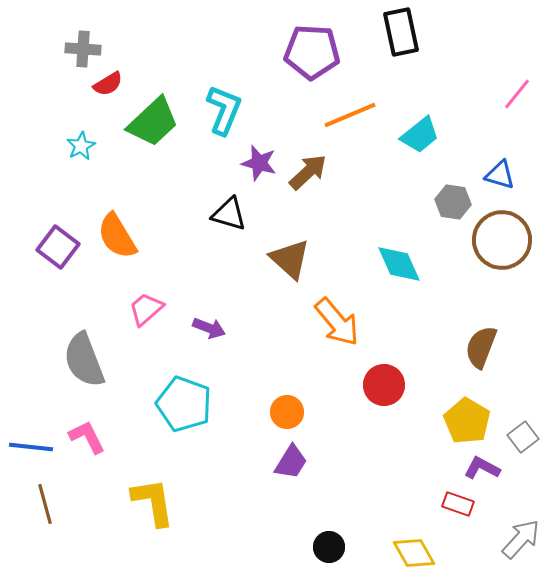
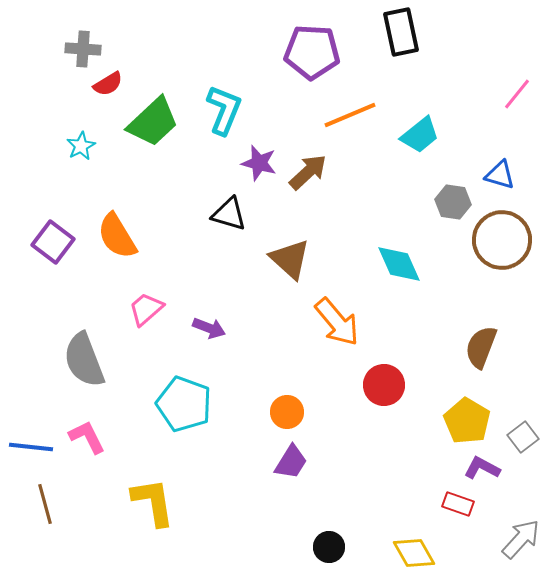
purple square: moved 5 px left, 5 px up
